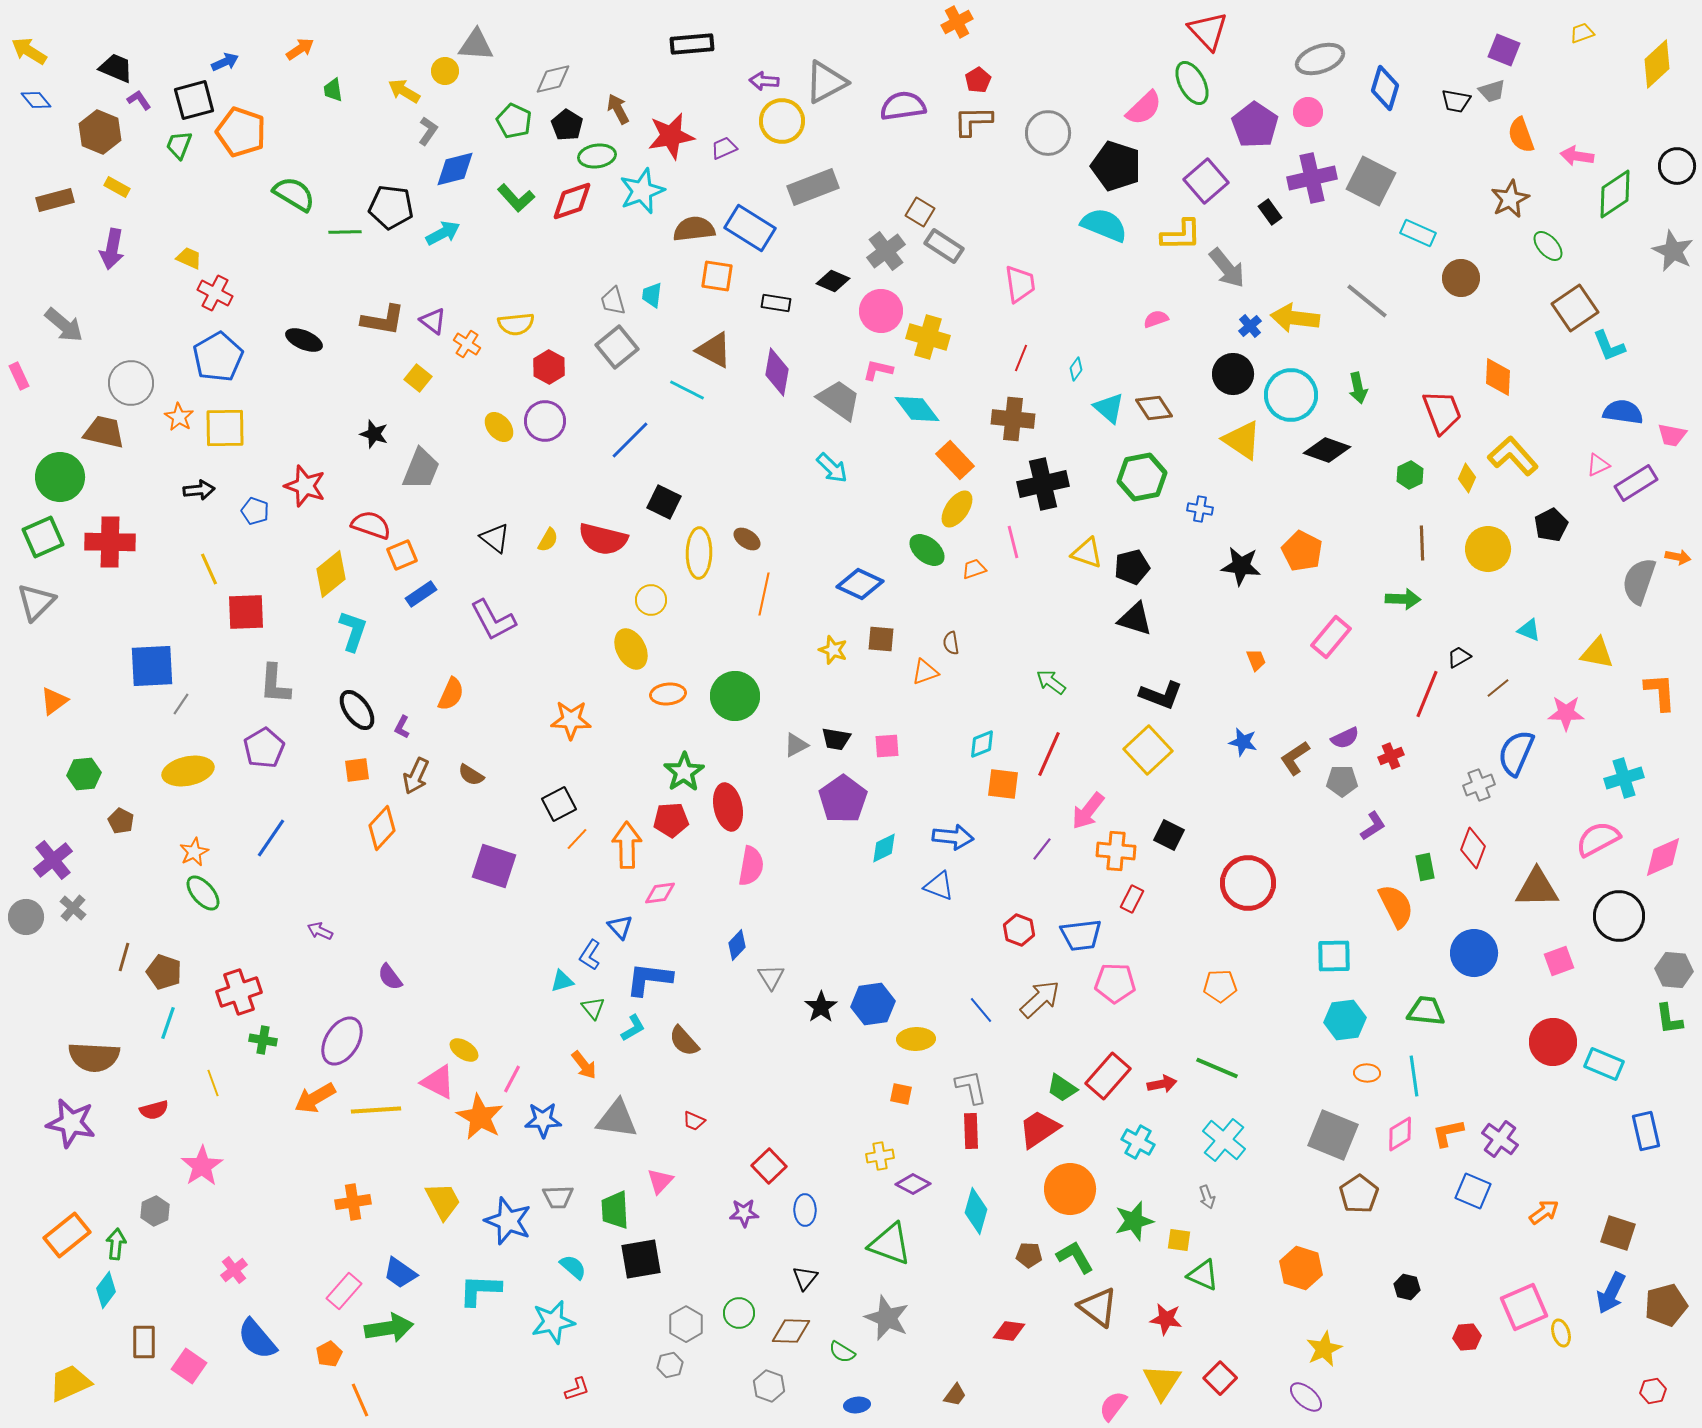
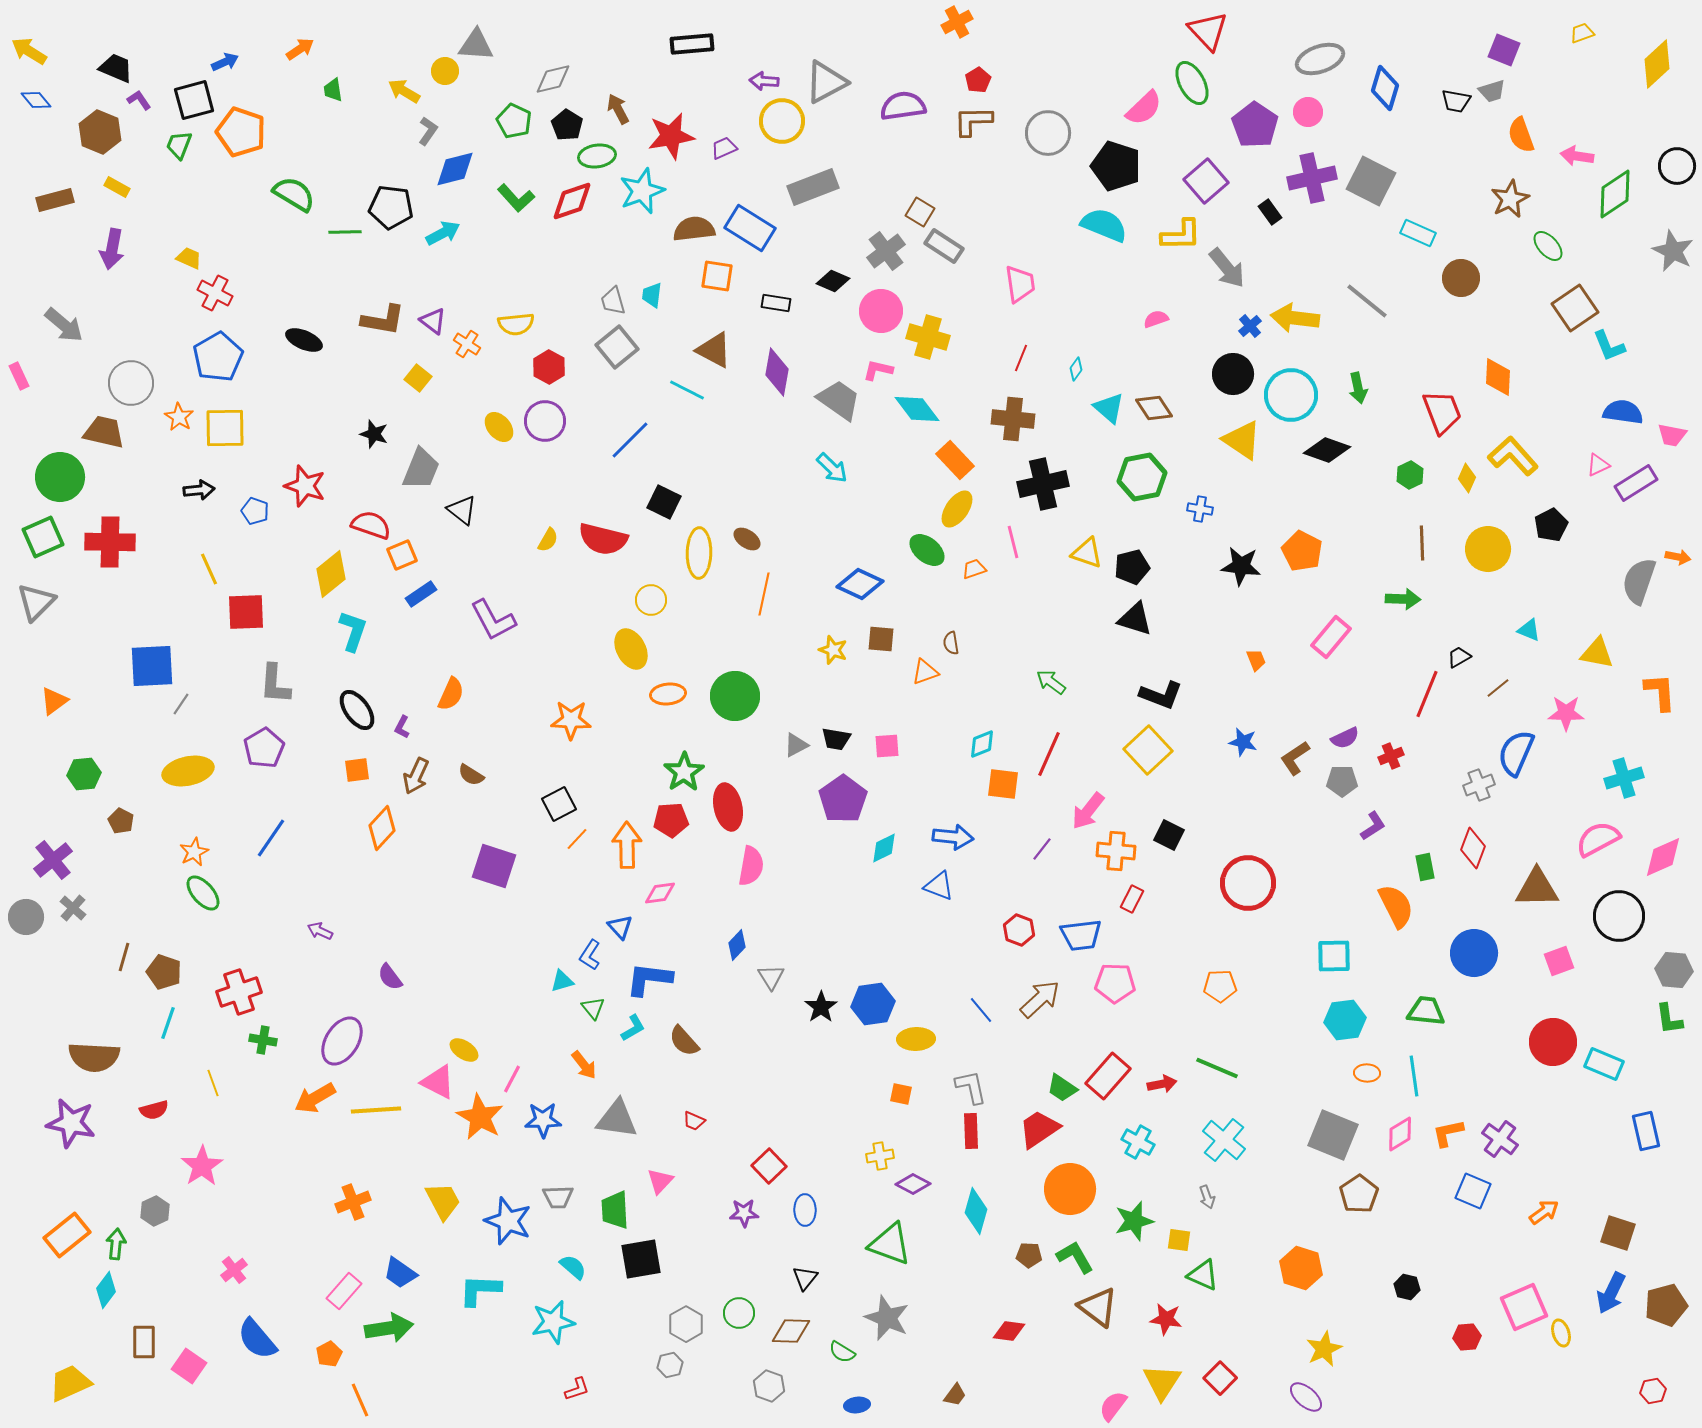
black triangle at (495, 538): moved 33 px left, 28 px up
orange cross at (353, 1202): rotated 12 degrees counterclockwise
